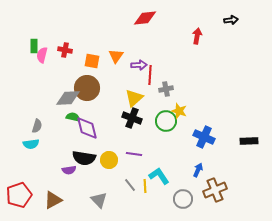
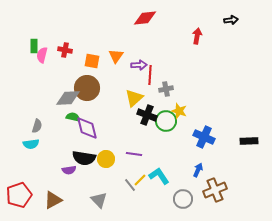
black cross: moved 15 px right, 3 px up
yellow circle: moved 3 px left, 1 px up
yellow line: moved 5 px left, 6 px up; rotated 48 degrees clockwise
